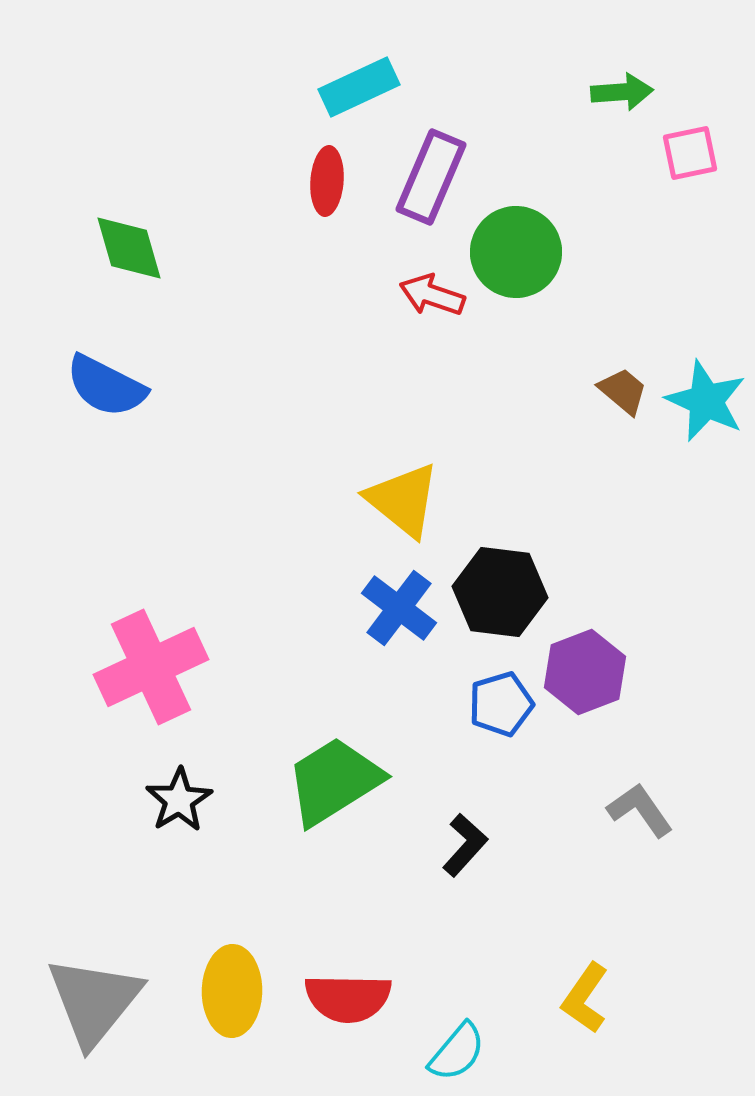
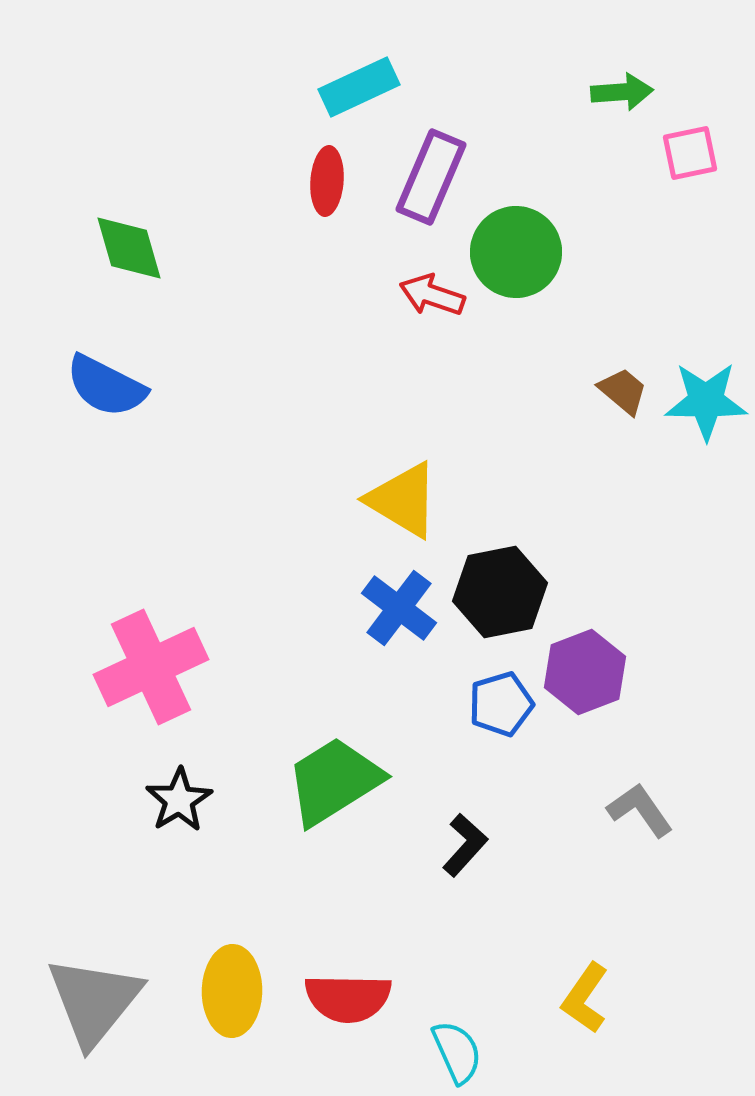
cyan star: rotated 24 degrees counterclockwise
yellow triangle: rotated 8 degrees counterclockwise
black hexagon: rotated 18 degrees counterclockwise
cyan semicircle: rotated 64 degrees counterclockwise
